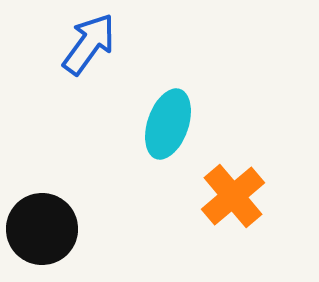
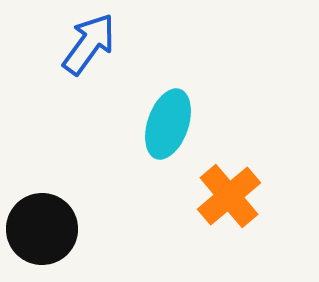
orange cross: moved 4 px left
